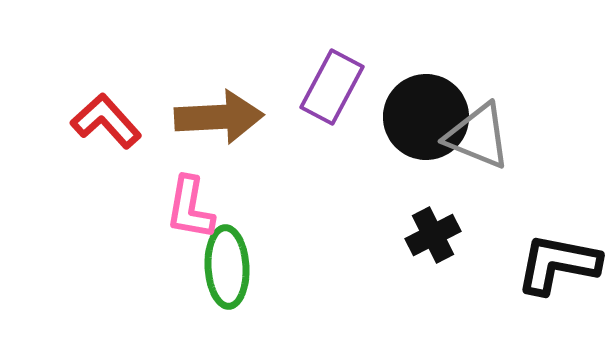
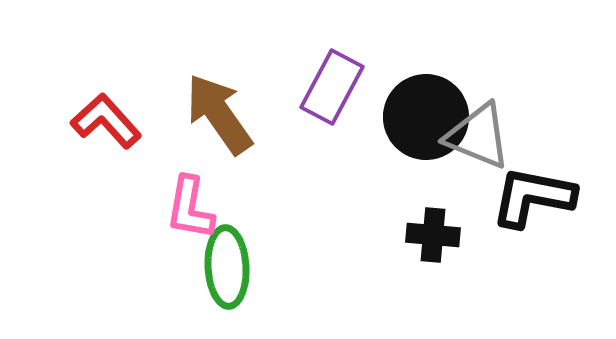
brown arrow: moved 3 px up; rotated 122 degrees counterclockwise
black cross: rotated 32 degrees clockwise
black L-shape: moved 25 px left, 67 px up
